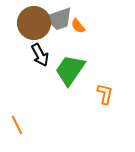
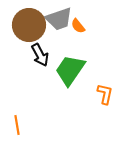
brown circle: moved 5 px left, 2 px down
orange line: rotated 18 degrees clockwise
